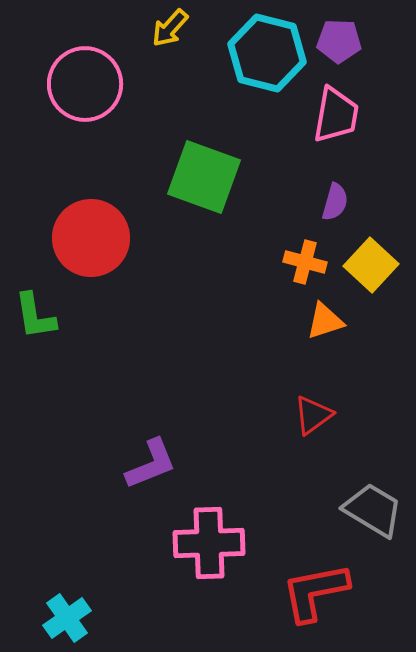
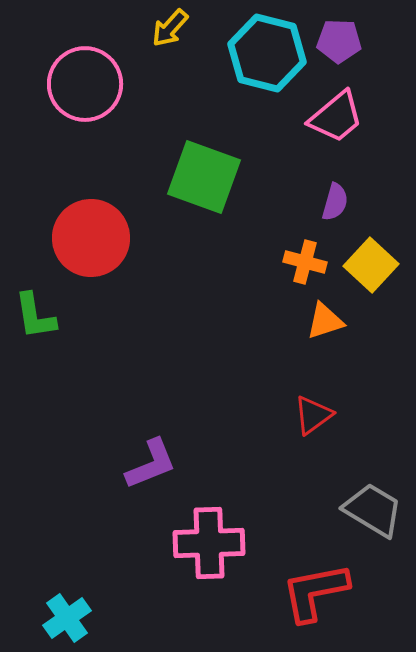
pink trapezoid: moved 2 px down; rotated 40 degrees clockwise
